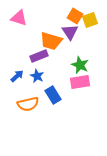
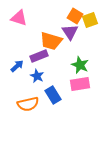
blue arrow: moved 10 px up
pink rectangle: moved 2 px down
